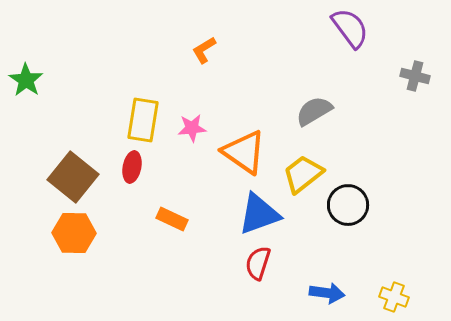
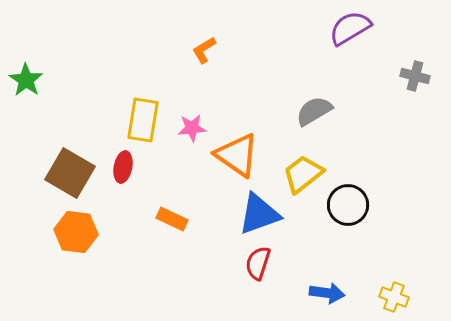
purple semicircle: rotated 84 degrees counterclockwise
orange triangle: moved 7 px left, 3 px down
red ellipse: moved 9 px left
brown square: moved 3 px left, 4 px up; rotated 9 degrees counterclockwise
orange hexagon: moved 2 px right, 1 px up; rotated 6 degrees clockwise
